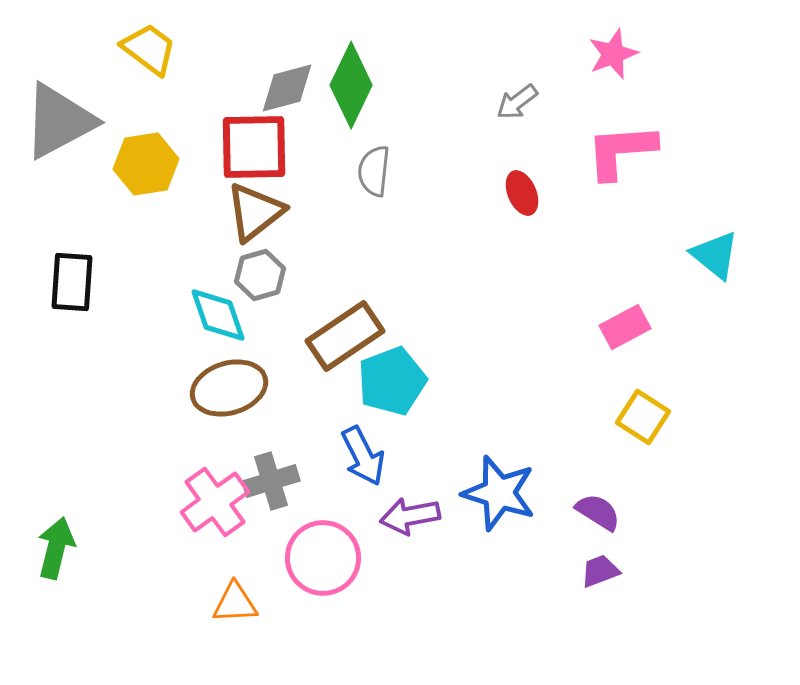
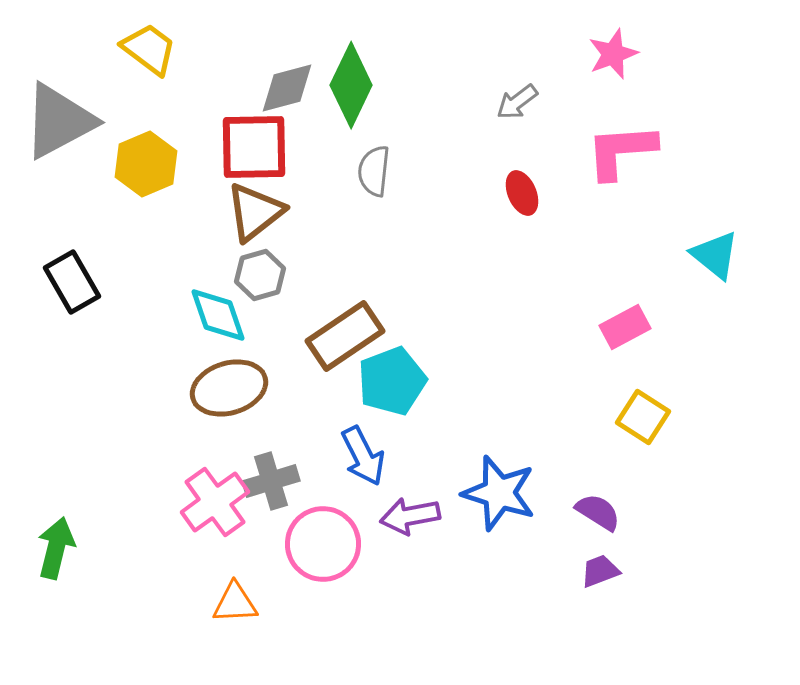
yellow hexagon: rotated 14 degrees counterclockwise
black rectangle: rotated 34 degrees counterclockwise
pink circle: moved 14 px up
